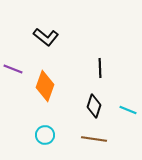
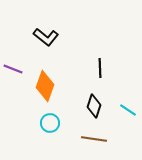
cyan line: rotated 12 degrees clockwise
cyan circle: moved 5 px right, 12 px up
